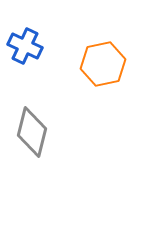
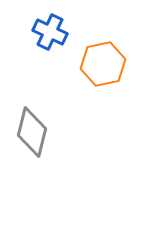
blue cross: moved 25 px right, 14 px up
